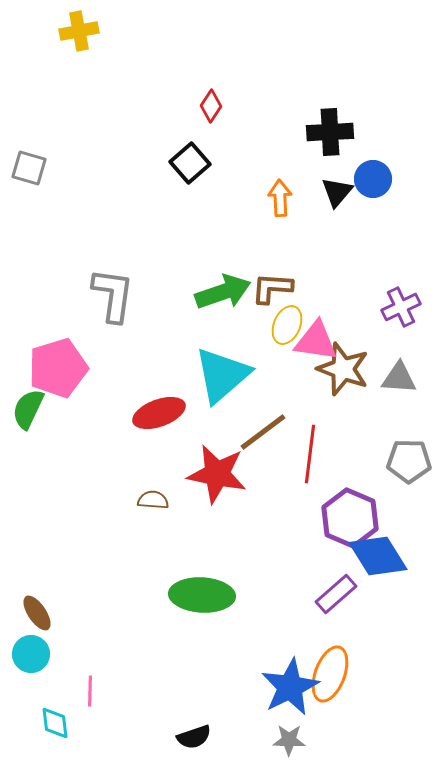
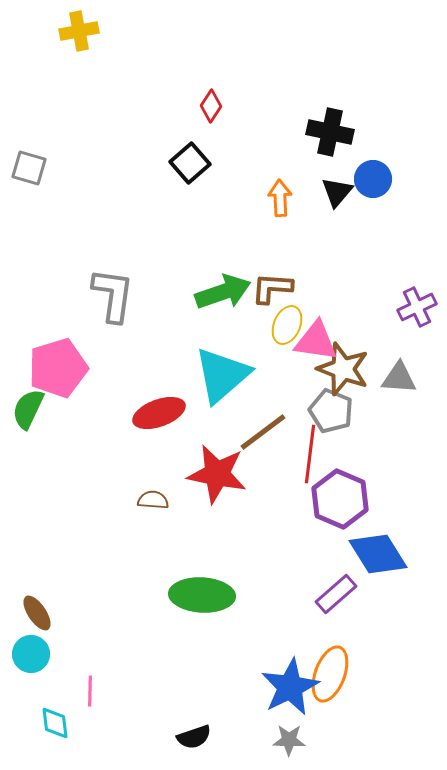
black cross: rotated 15 degrees clockwise
purple cross: moved 16 px right
gray pentagon: moved 78 px left, 50 px up; rotated 21 degrees clockwise
purple hexagon: moved 10 px left, 19 px up
blue diamond: moved 2 px up
